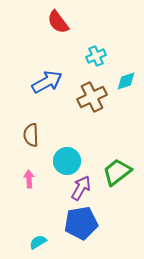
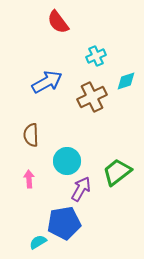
purple arrow: moved 1 px down
blue pentagon: moved 17 px left
